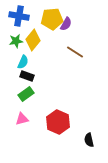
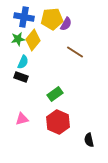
blue cross: moved 5 px right, 1 px down
green star: moved 2 px right, 2 px up
black rectangle: moved 6 px left, 1 px down
green rectangle: moved 29 px right
